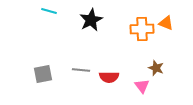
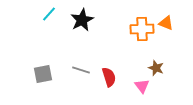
cyan line: moved 3 px down; rotated 63 degrees counterclockwise
black star: moved 9 px left
gray line: rotated 12 degrees clockwise
red semicircle: rotated 108 degrees counterclockwise
